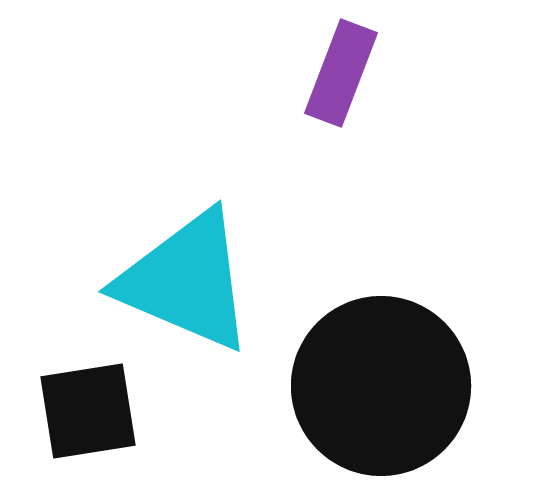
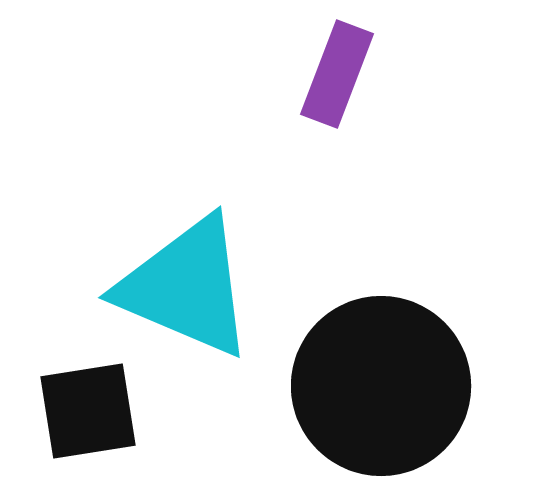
purple rectangle: moved 4 px left, 1 px down
cyan triangle: moved 6 px down
